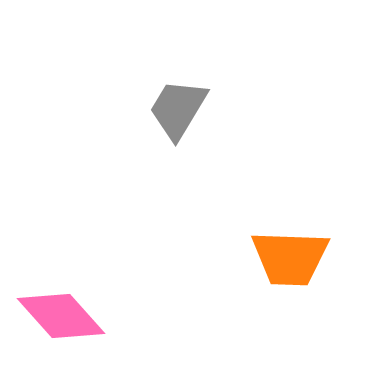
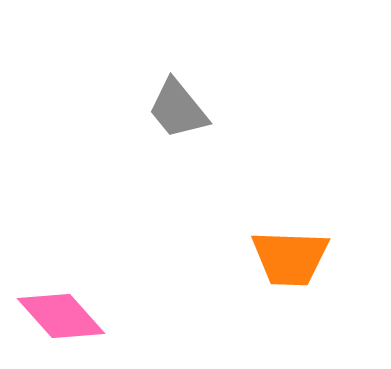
gray trapezoid: rotated 70 degrees counterclockwise
